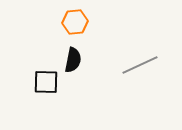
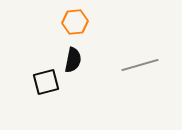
gray line: rotated 9 degrees clockwise
black square: rotated 16 degrees counterclockwise
